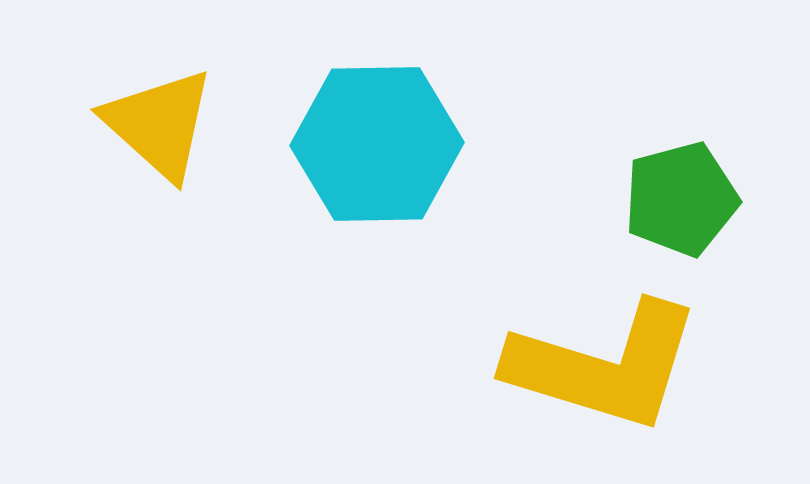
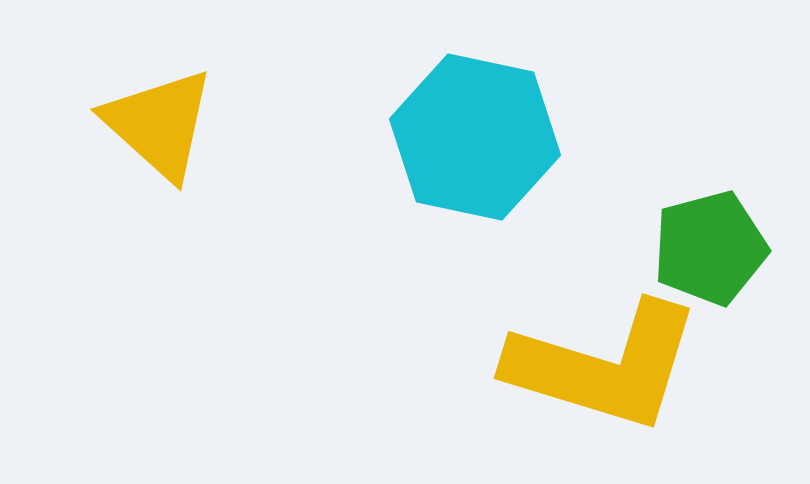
cyan hexagon: moved 98 px right, 7 px up; rotated 13 degrees clockwise
green pentagon: moved 29 px right, 49 px down
